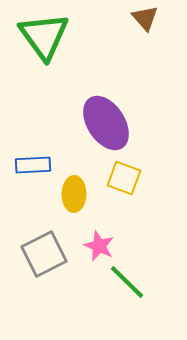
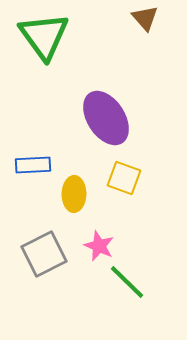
purple ellipse: moved 5 px up
